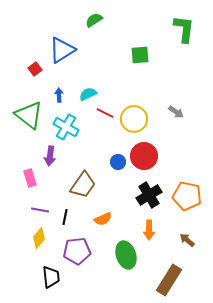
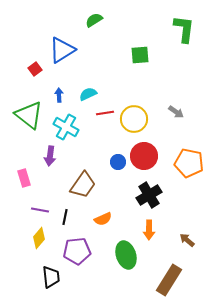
red line: rotated 36 degrees counterclockwise
pink rectangle: moved 6 px left
orange pentagon: moved 2 px right, 33 px up
